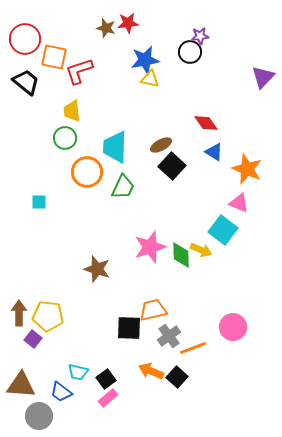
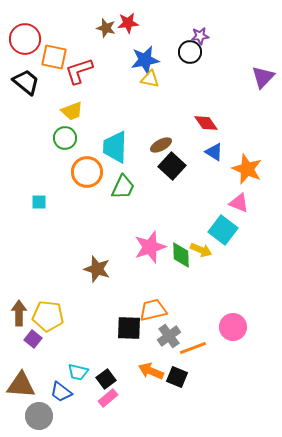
yellow trapezoid at (72, 111): rotated 105 degrees counterclockwise
black square at (177, 377): rotated 20 degrees counterclockwise
